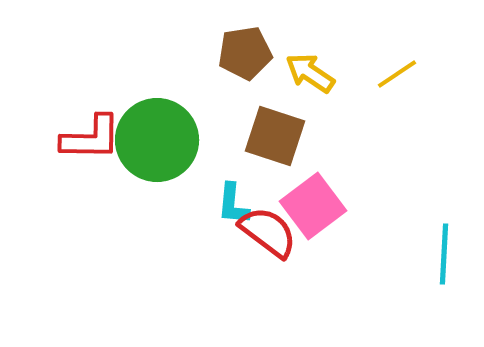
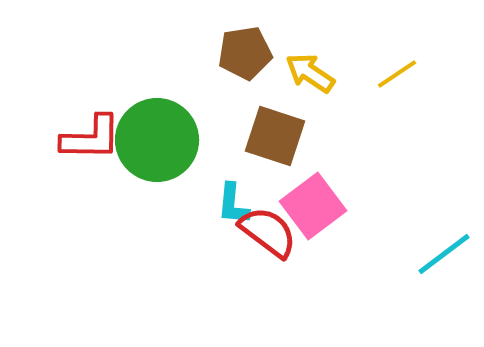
cyan line: rotated 50 degrees clockwise
